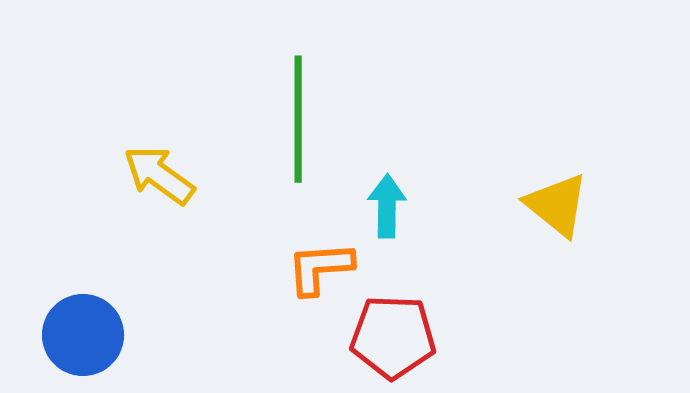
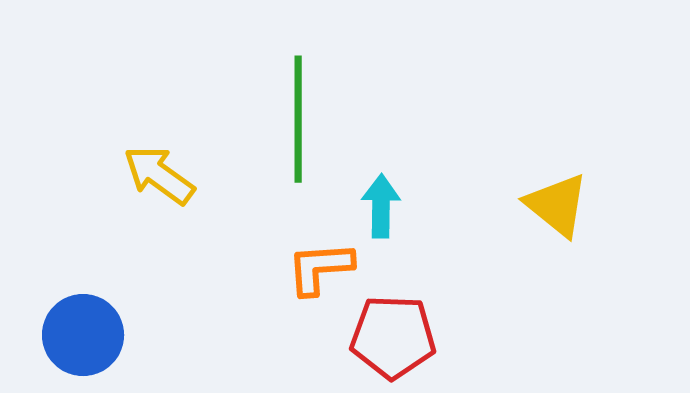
cyan arrow: moved 6 px left
